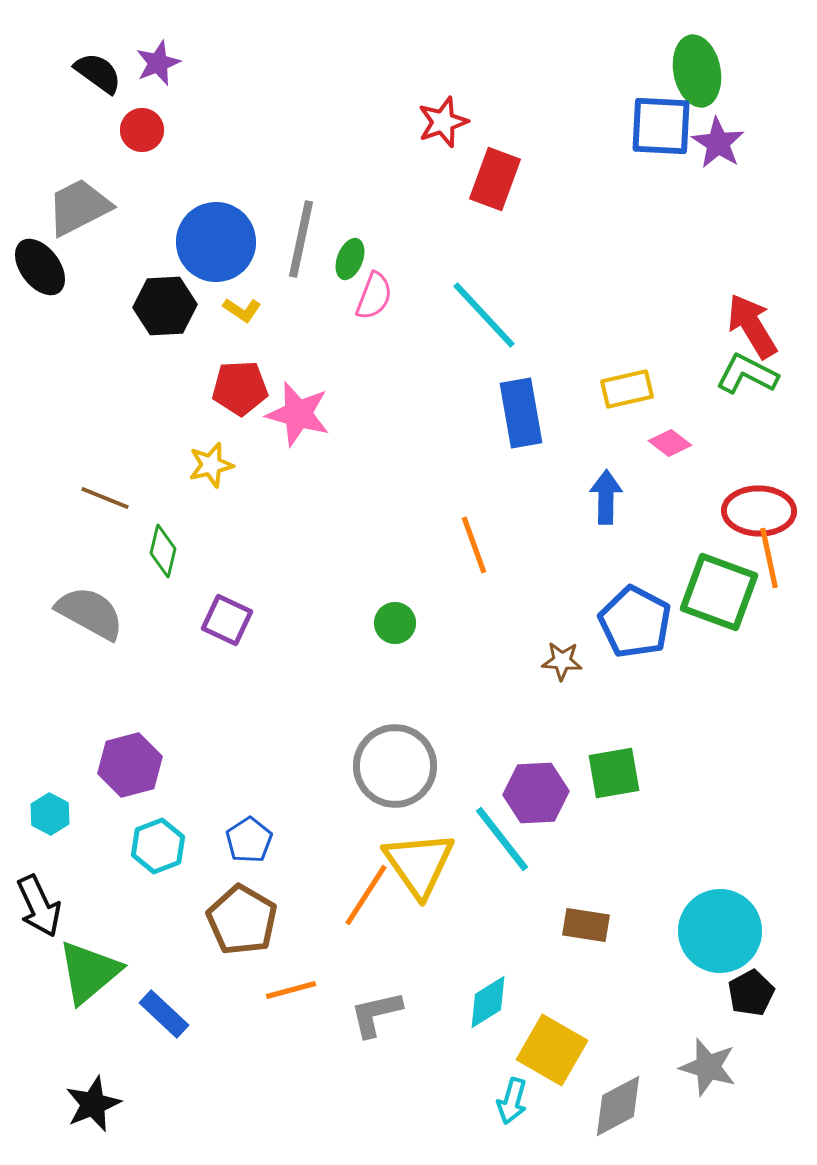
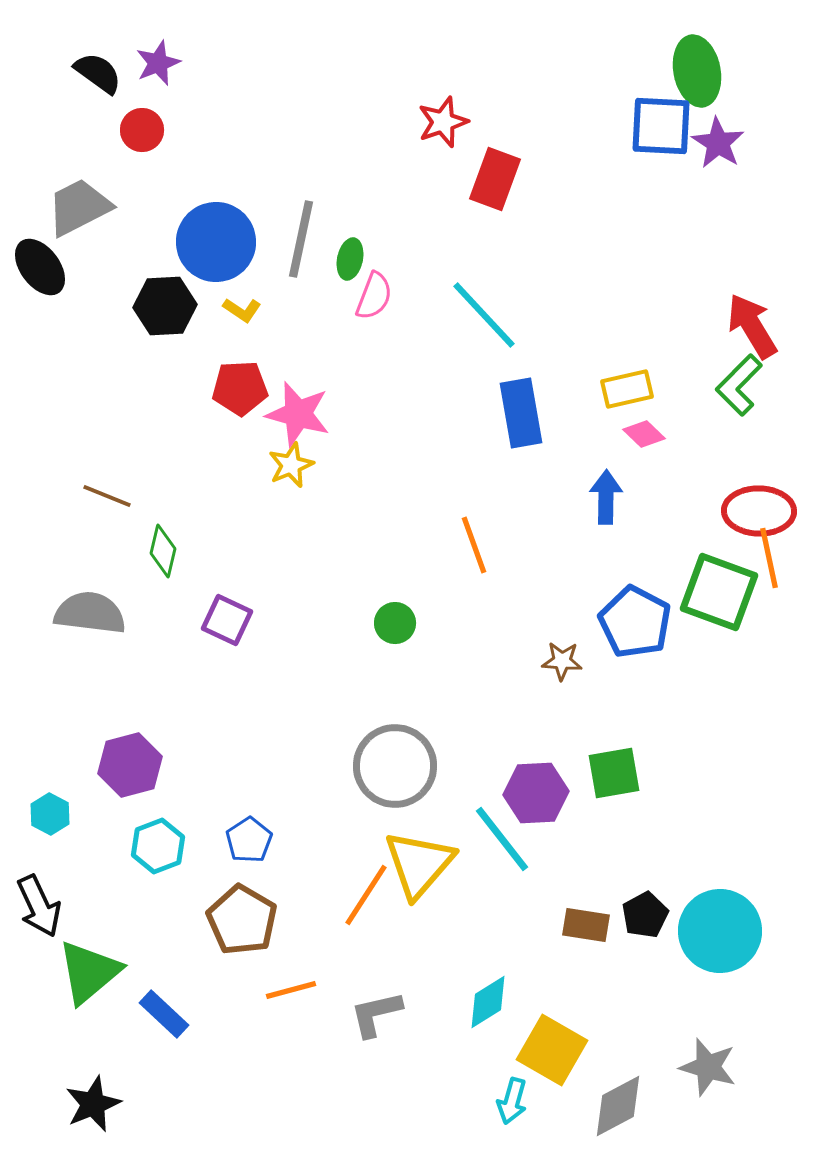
green ellipse at (350, 259): rotated 9 degrees counterclockwise
green L-shape at (747, 374): moved 8 px left, 11 px down; rotated 72 degrees counterclockwise
pink diamond at (670, 443): moved 26 px left, 9 px up; rotated 6 degrees clockwise
yellow star at (211, 465): moved 80 px right; rotated 9 degrees counterclockwise
brown line at (105, 498): moved 2 px right, 2 px up
gray semicircle at (90, 613): rotated 22 degrees counterclockwise
yellow triangle at (419, 864): rotated 16 degrees clockwise
black pentagon at (751, 993): moved 106 px left, 78 px up
